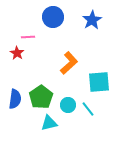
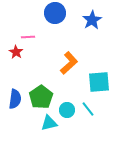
blue circle: moved 2 px right, 4 px up
red star: moved 1 px left, 1 px up
cyan circle: moved 1 px left, 5 px down
